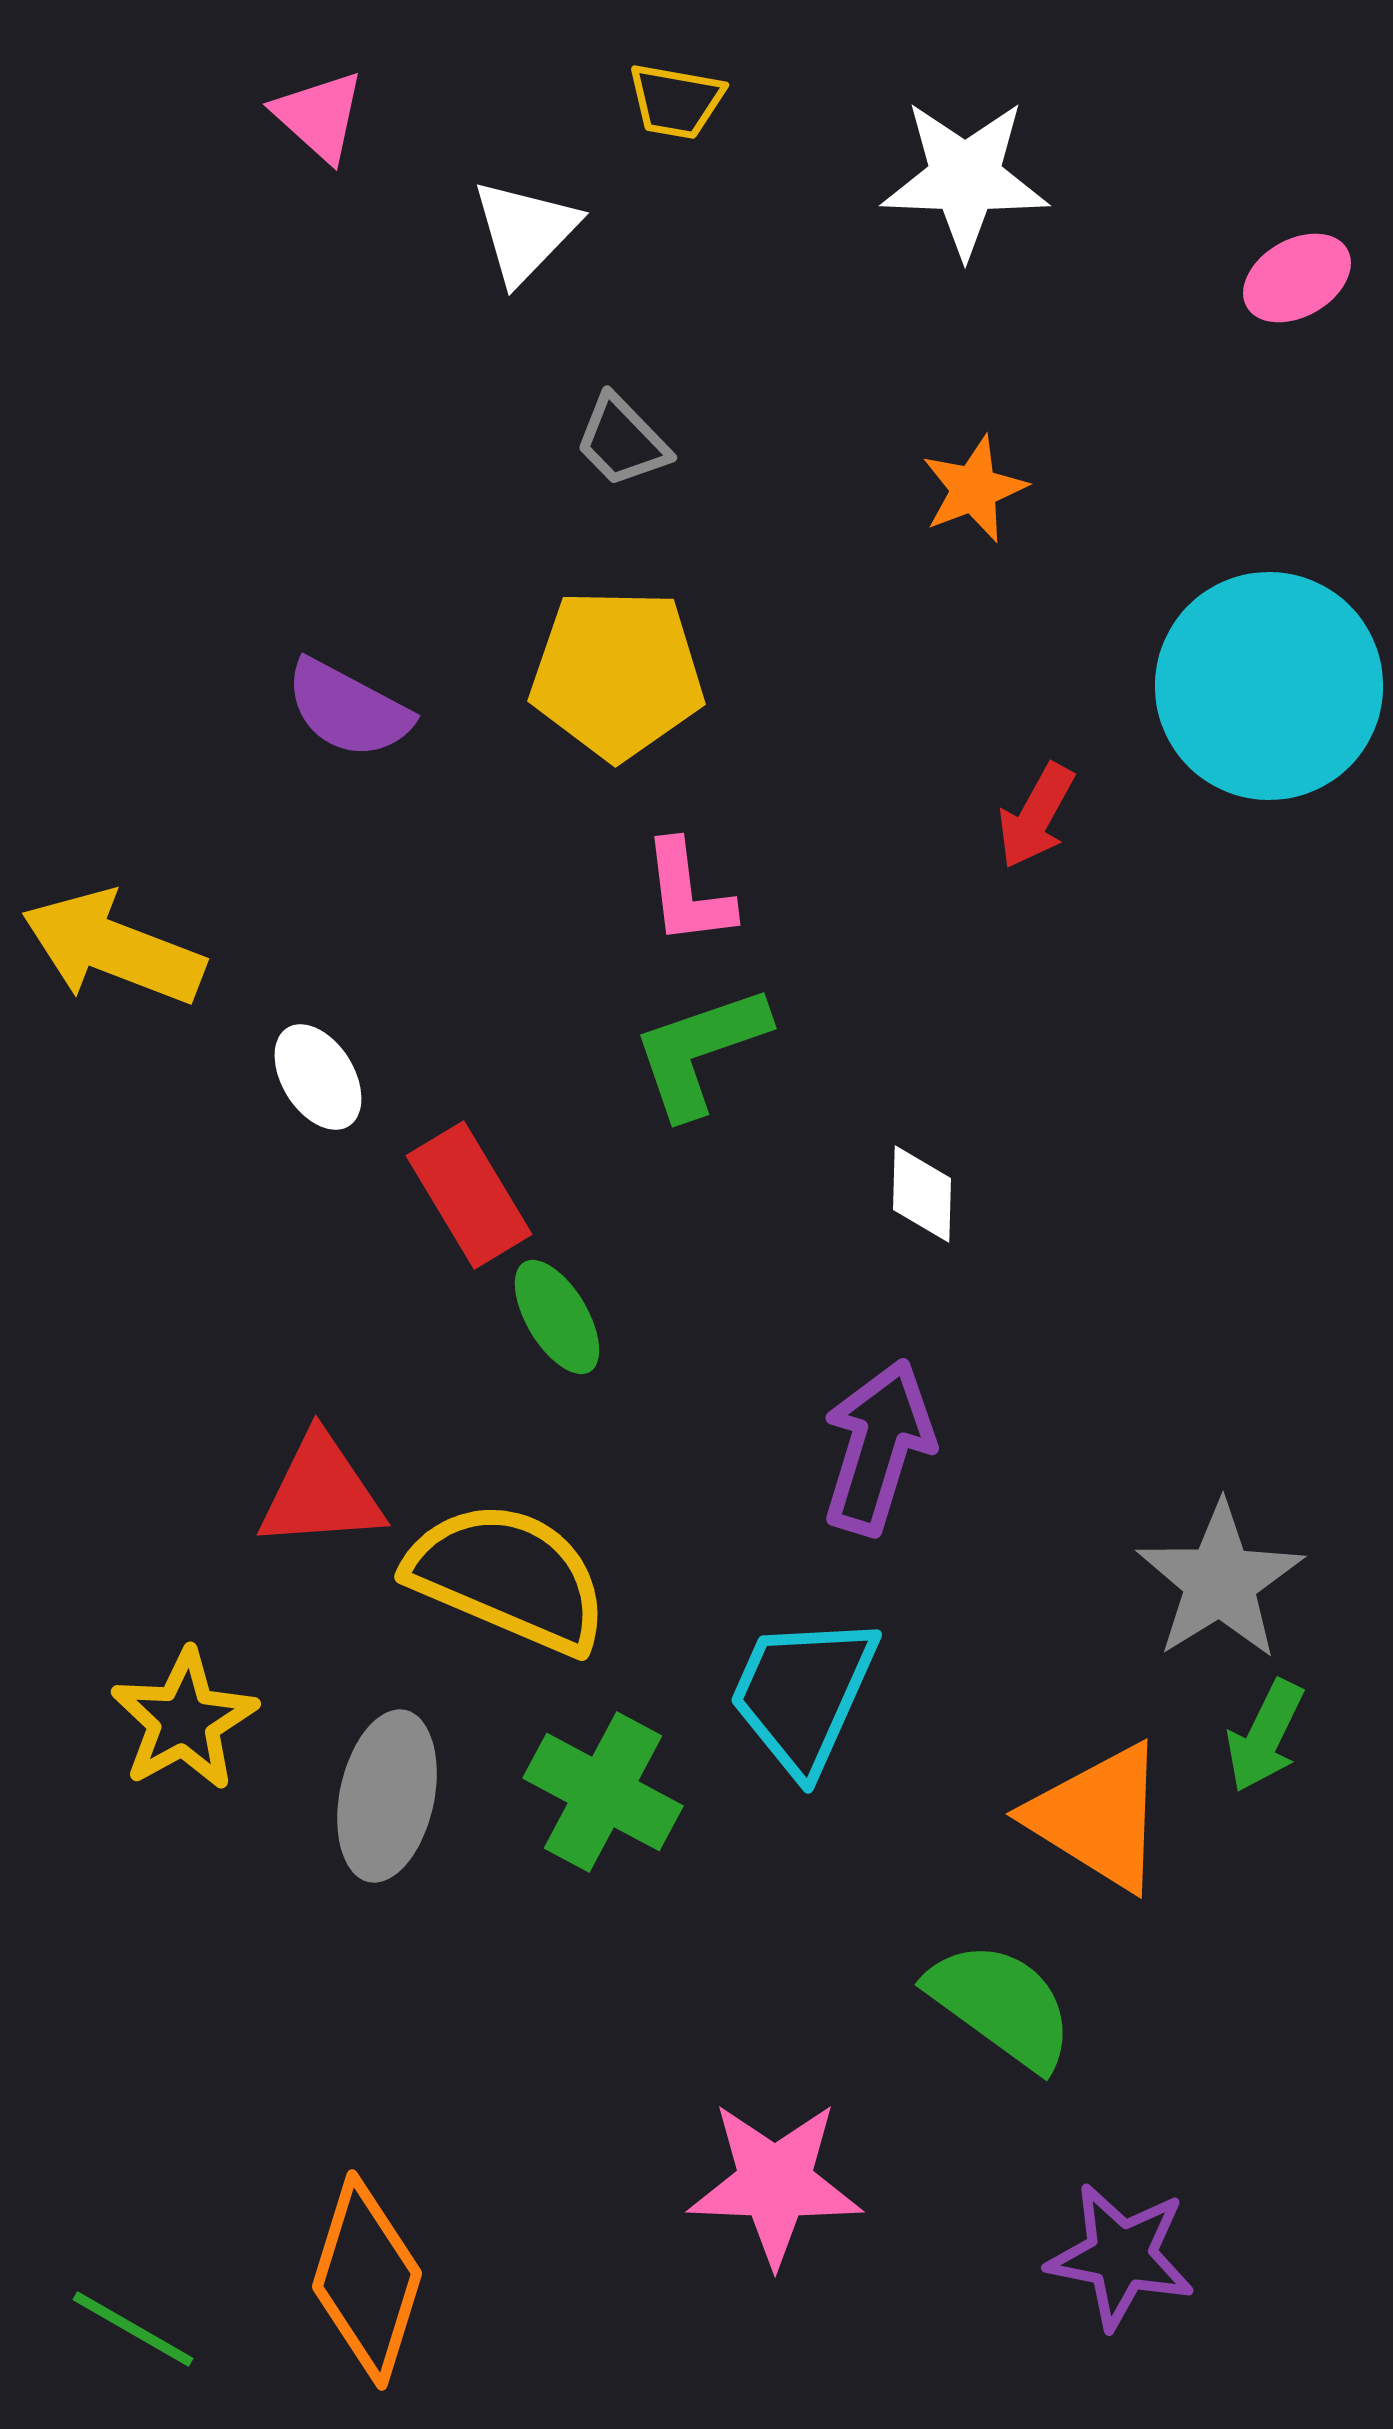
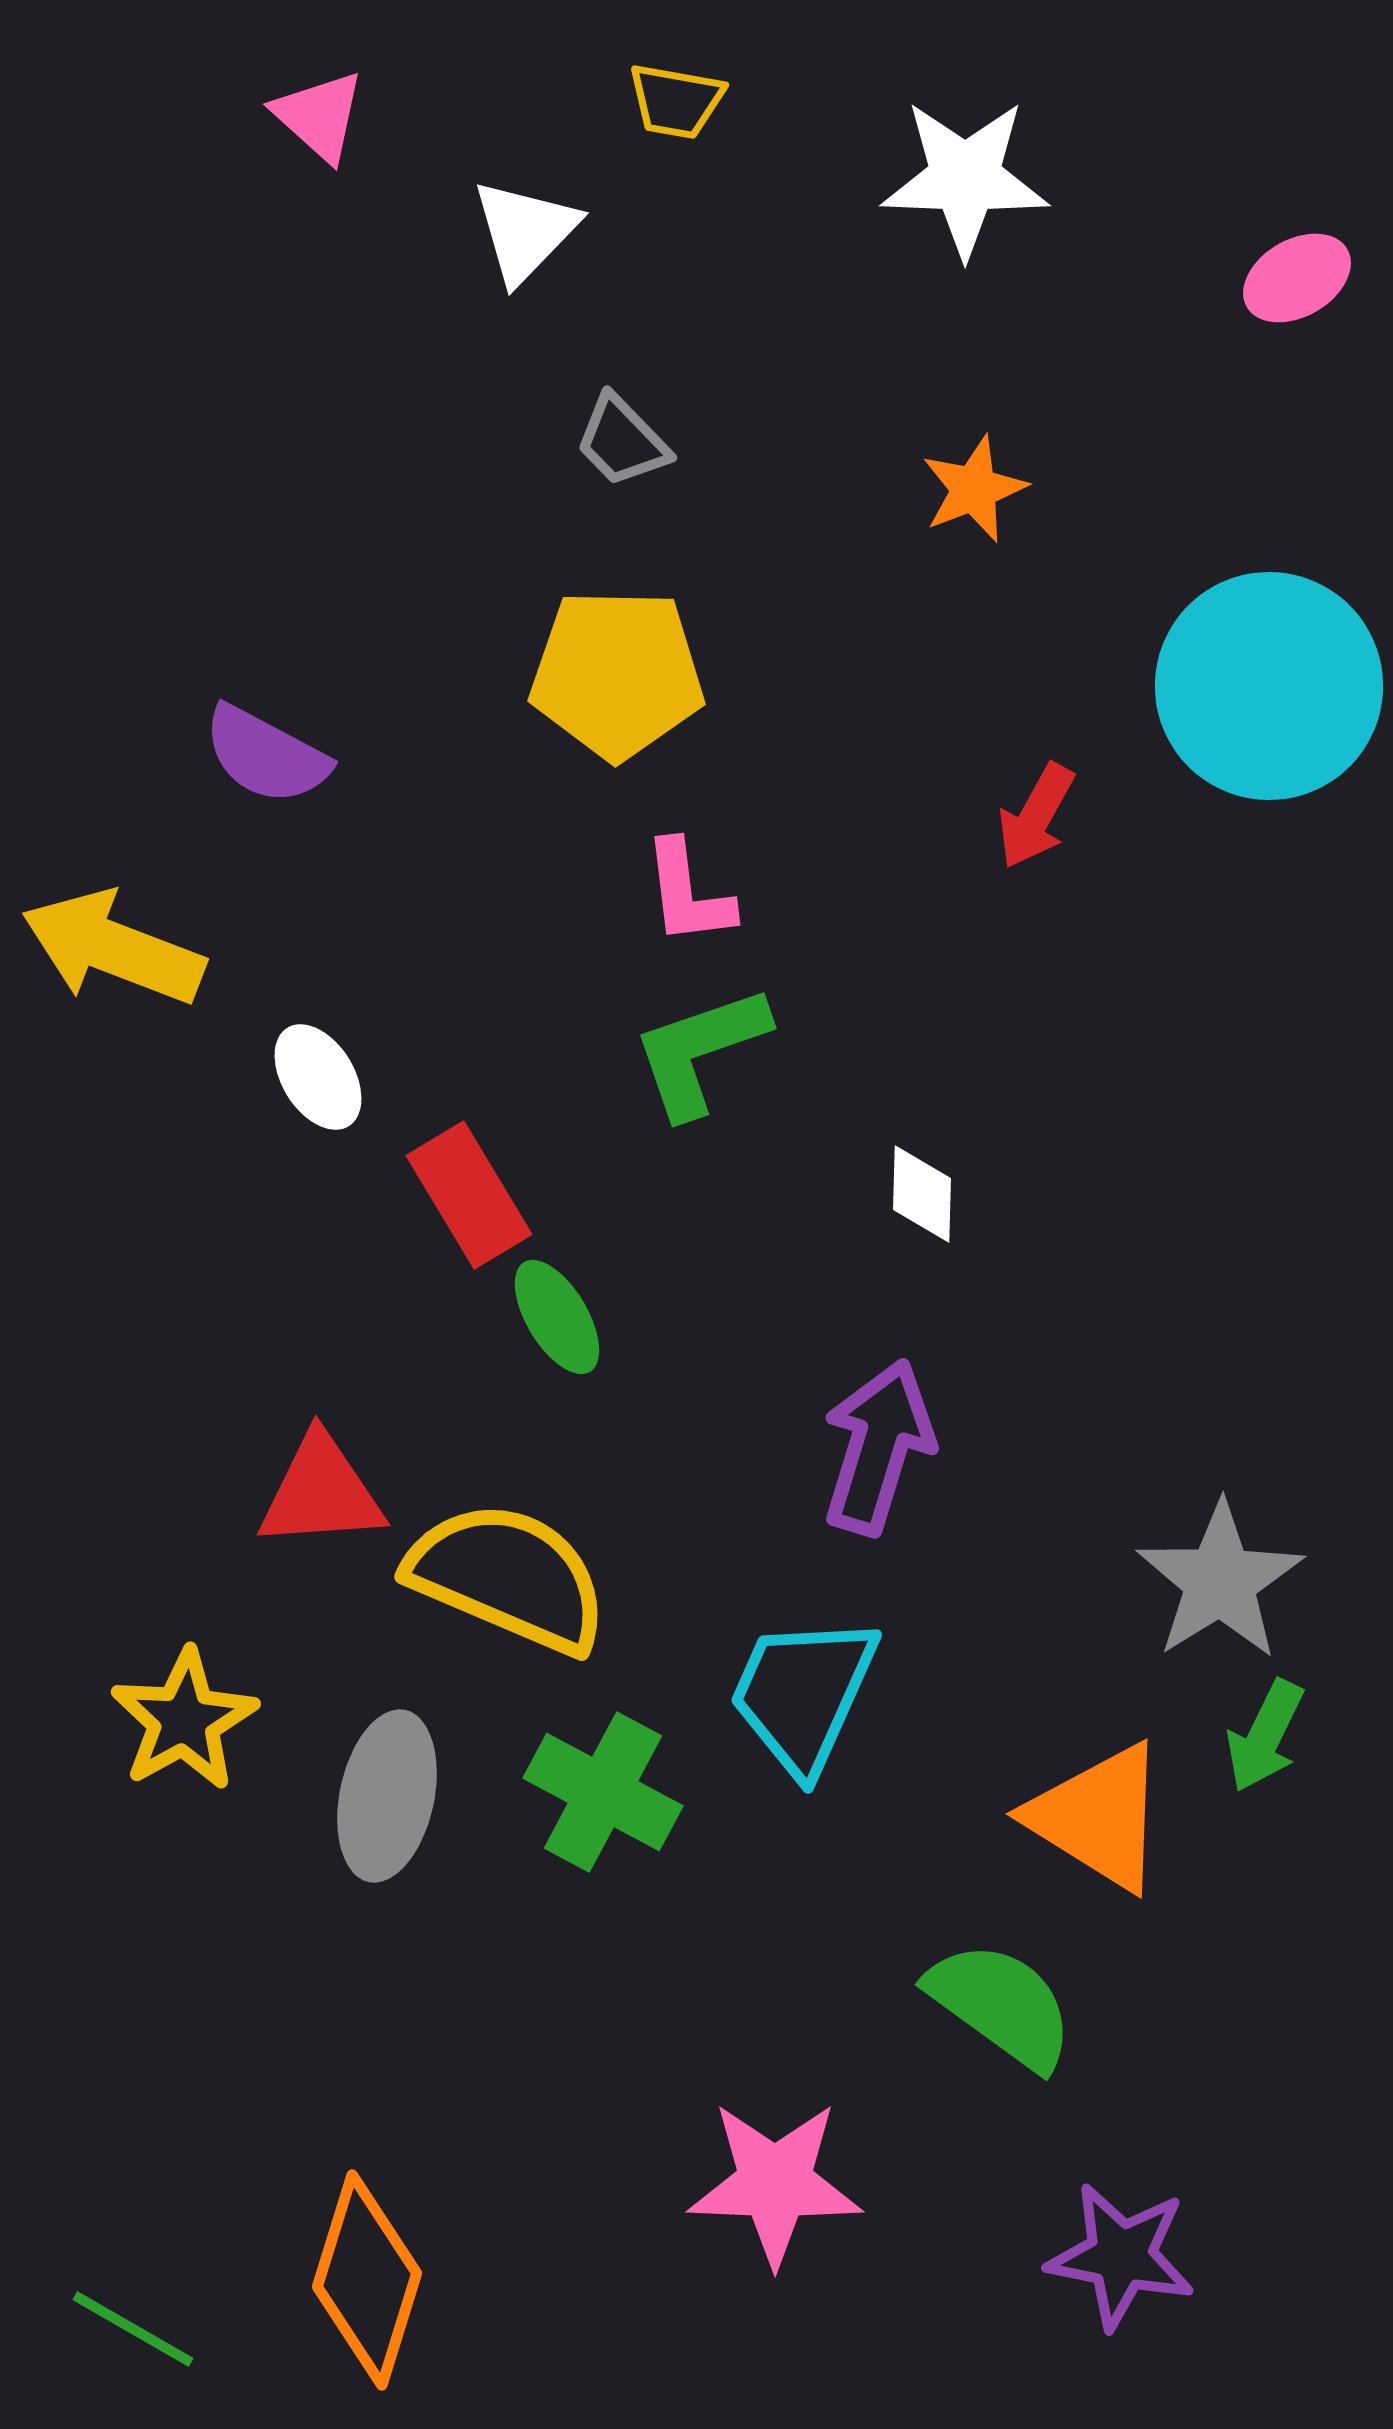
purple semicircle: moved 82 px left, 46 px down
